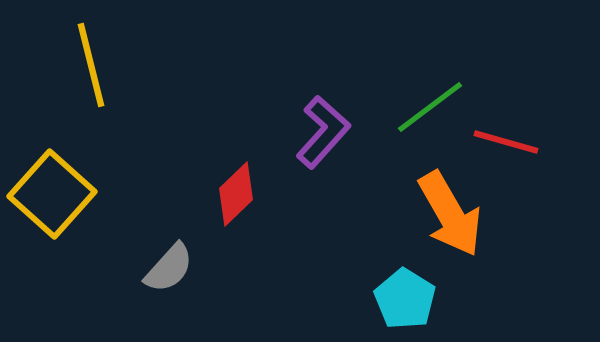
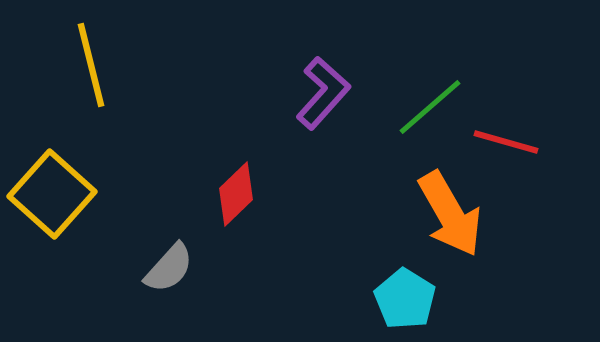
green line: rotated 4 degrees counterclockwise
purple L-shape: moved 39 px up
